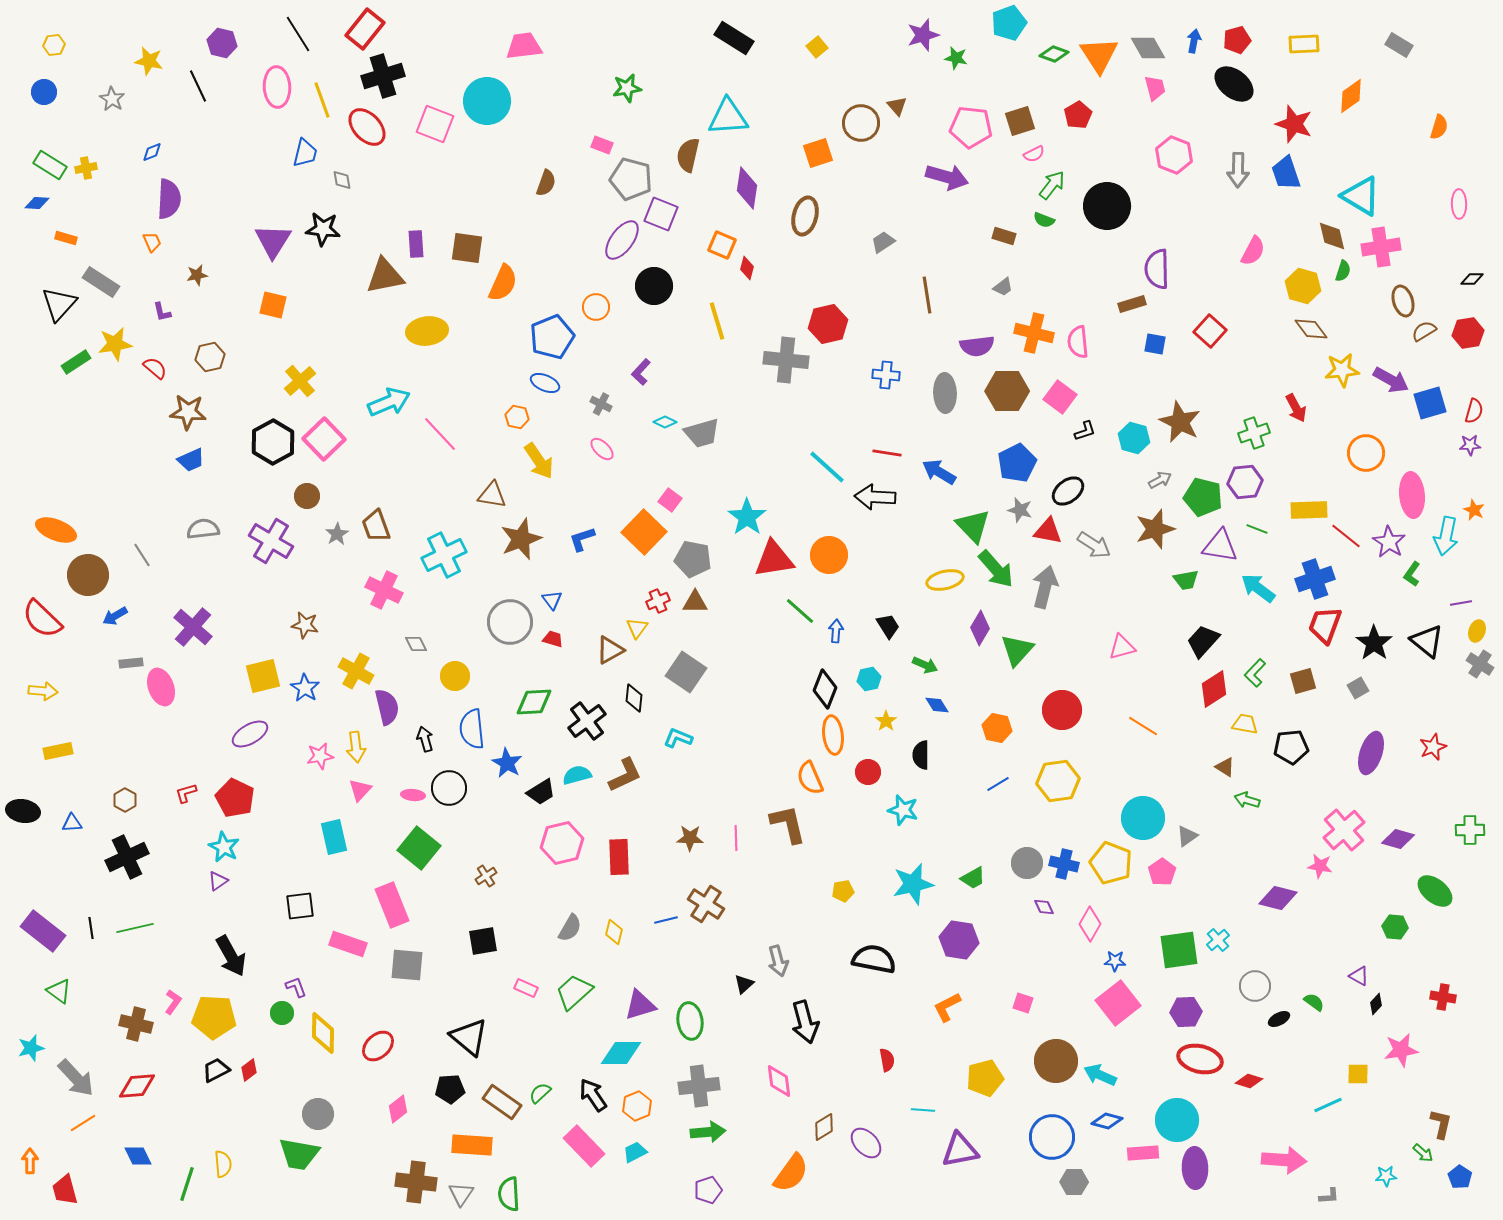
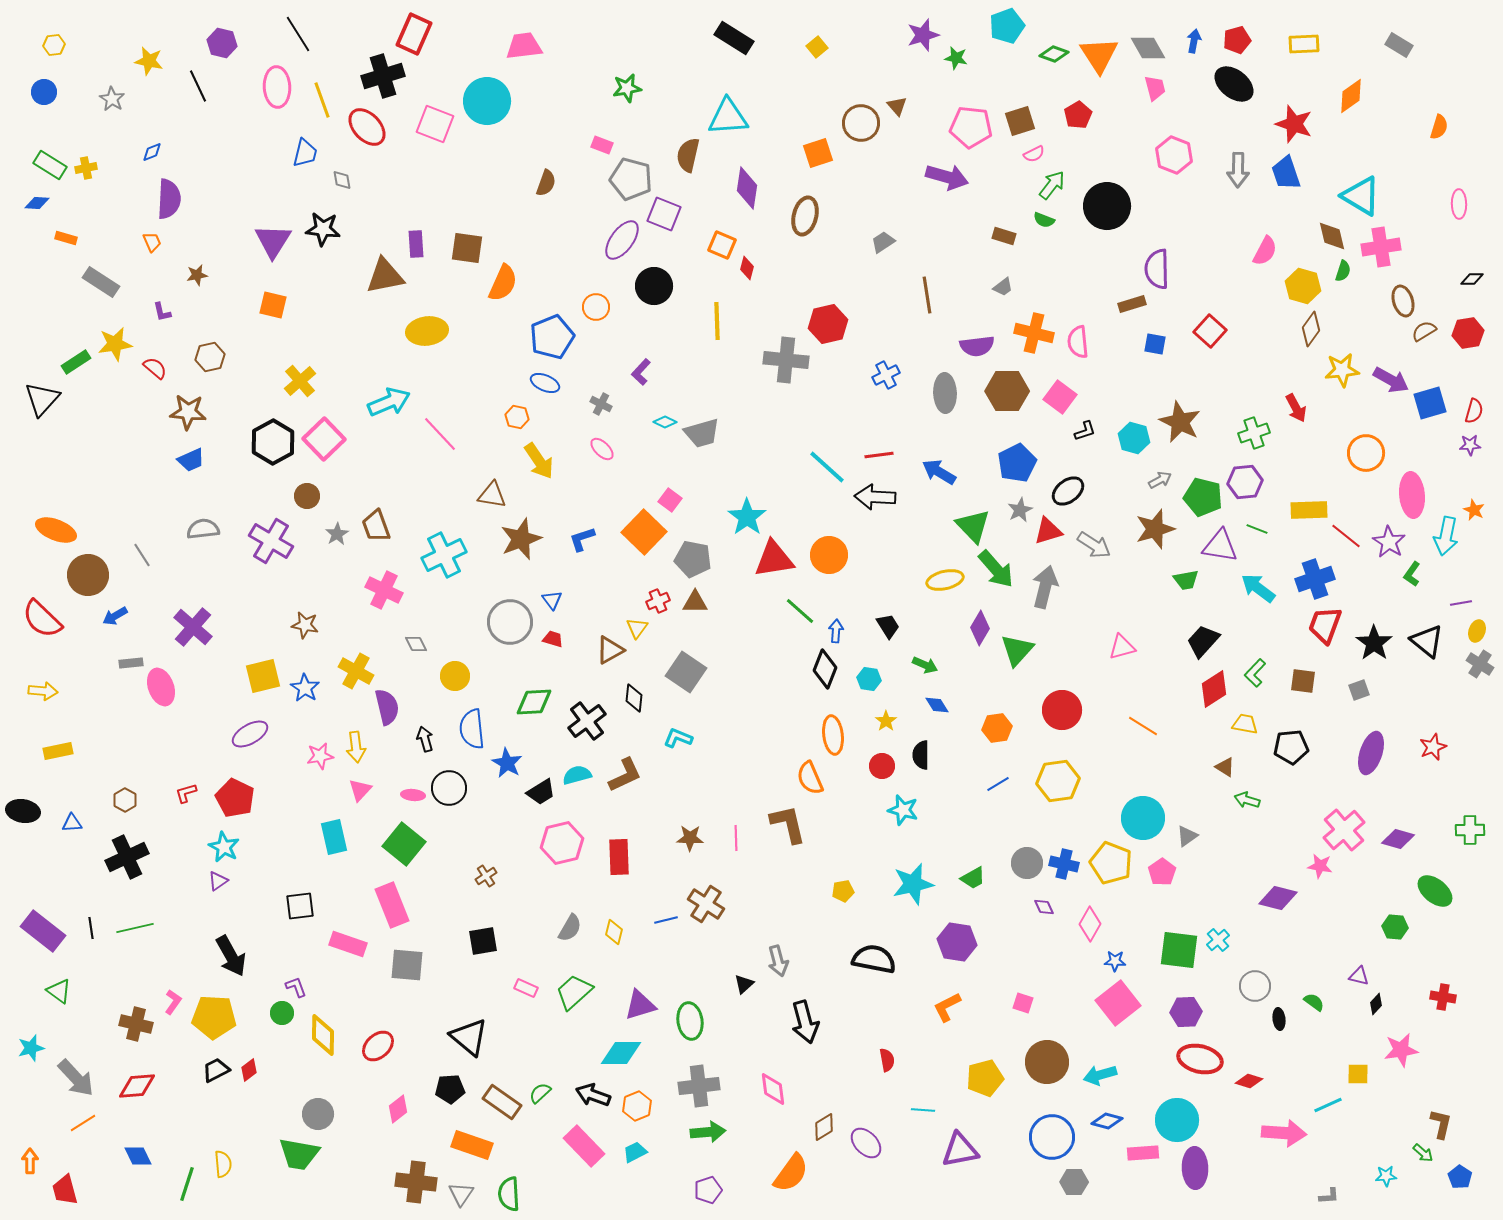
cyan pentagon at (1009, 23): moved 2 px left, 3 px down
red rectangle at (365, 29): moved 49 px right, 5 px down; rotated 15 degrees counterclockwise
purple square at (661, 214): moved 3 px right
pink semicircle at (1253, 251): moved 12 px right
black triangle at (59, 304): moved 17 px left, 95 px down
yellow line at (717, 321): rotated 15 degrees clockwise
brown diamond at (1311, 329): rotated 72 degrees clockwise
blue cross at (886, 375): rotated 32 degrees counterclockwise
red line at (887, 453): moved 8 px left, 2 px down; rotated 16 degrees counterclockwise
gray star at (1020, 510): rotated 30 degrees clockwise
red triangle at (1048, 531): rotated 28 degrees counterclockwise
cyan hexagon at (869, 679): rotated 20 degrees clockwise
brown square at (1303, 681): rotated 24 degrees clockwise
gray square at (1358, 688): moved 1 px right, 2 px down; rotated 10 degrees clockwise
black diamond at (825, 689): moved 20 px up
orange hexagon at (997, 728): rotated 20 degrees counterclockwise
red circle at (868, 772): moved 14 px right, 6 px up
green square at (419, 848): moved 15 px left, 4 px up
purple hexagon at (959, 940): moved 2 px left, 2 px down
green square at (1179, 950): rotated 15 degrees clockwise
purple triangle at (1359, 976): rotated 15 degrees counterclockwise
black ellipse at (1279, 1019): rotated 70 degrees counterclockwise
yellow diamond at (323, 1033): moved 2 px down
brown circle at (1056, 1061): moved 9 px left, 1 px down
cyan arrow at (1100, 1075): rotated 40 degrees counterclockwise
pink diamond at (779, 1081): moved 6 px left, 8 px down
black arrow at (593, 1095): rotated 36 degrees counterclockwise
orange rectangle at (472, 1145): rotated 15 degrees clockwise
pink arrow at (1284, 1160): moved 27 px up
